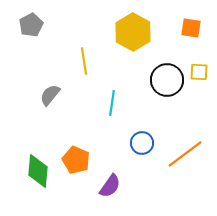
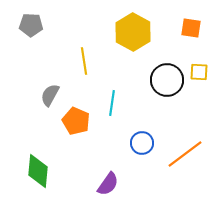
gray pentagon: rotated 30 degrees clockwise
gray semicircle: rotated 10 degrees counterclockwise
orange pentagon: moved 39 px up
purple semicircle: moved 2 px left, 2 px up
